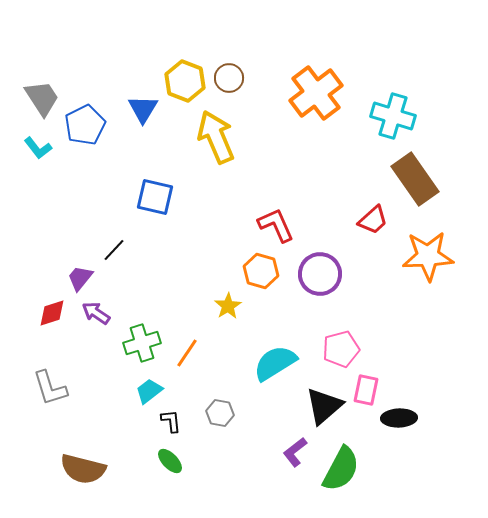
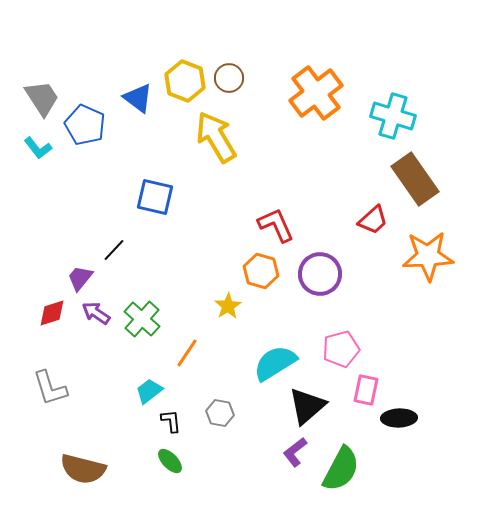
blue triangle: moved 5 px left, 11 px up; rotated 24 degrees counterclockwise
blue pentagon: rotated 21 degrees counterclockwise
yellow arrow: rotated 8 degrees counterclockwise
green cross: moved 24 px up; rotated 30 degrees counterclockwise
black triangle: moved 17 px left
